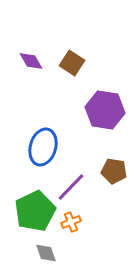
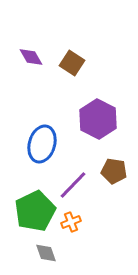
purple diamond: moved 4 px up
purple hexagon: moved 7 px left, 9 px down; rotated 18 degrees clockwise
blue ellipse: moved 1 px left, 3 px up
purple line: moved 2 px right, 2 px up
